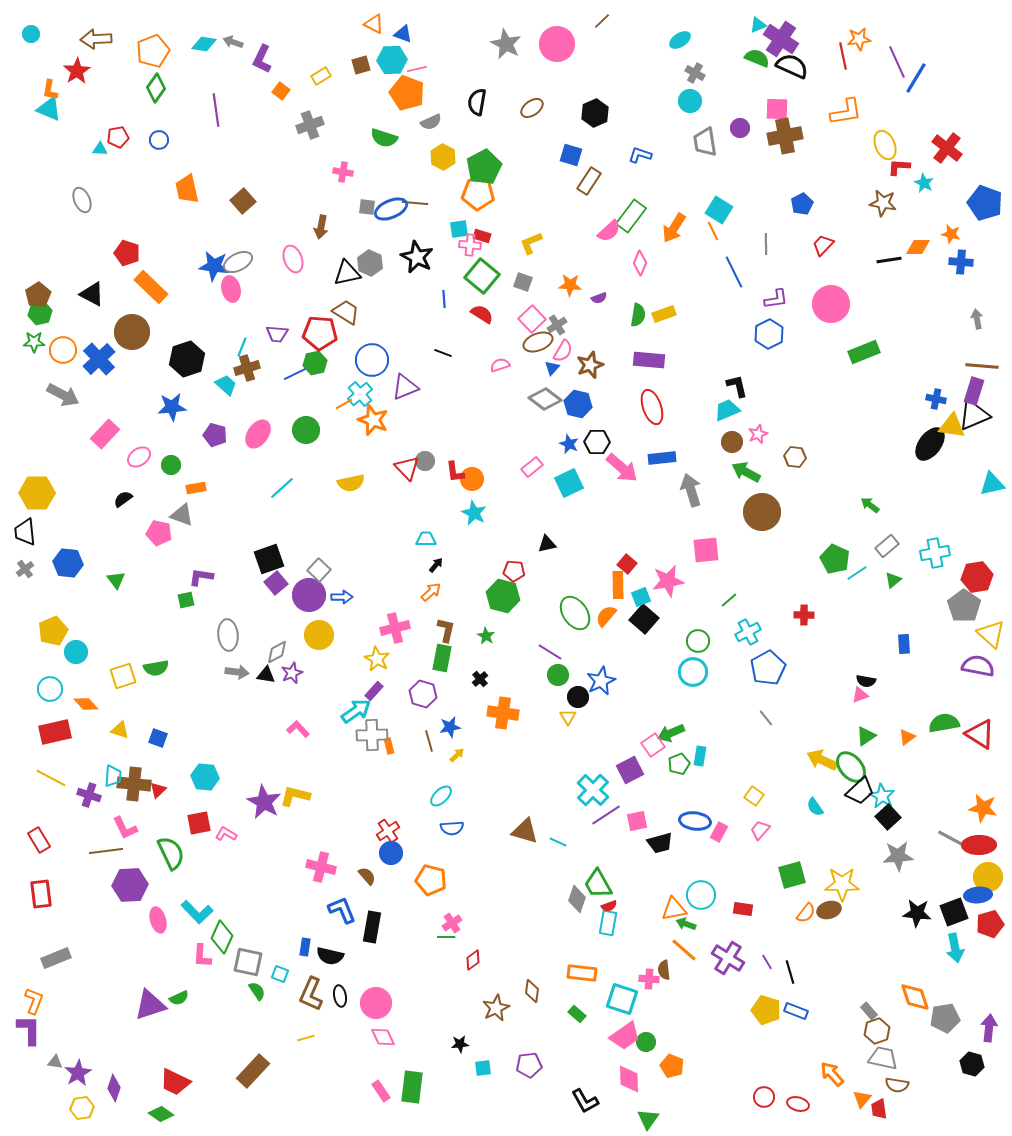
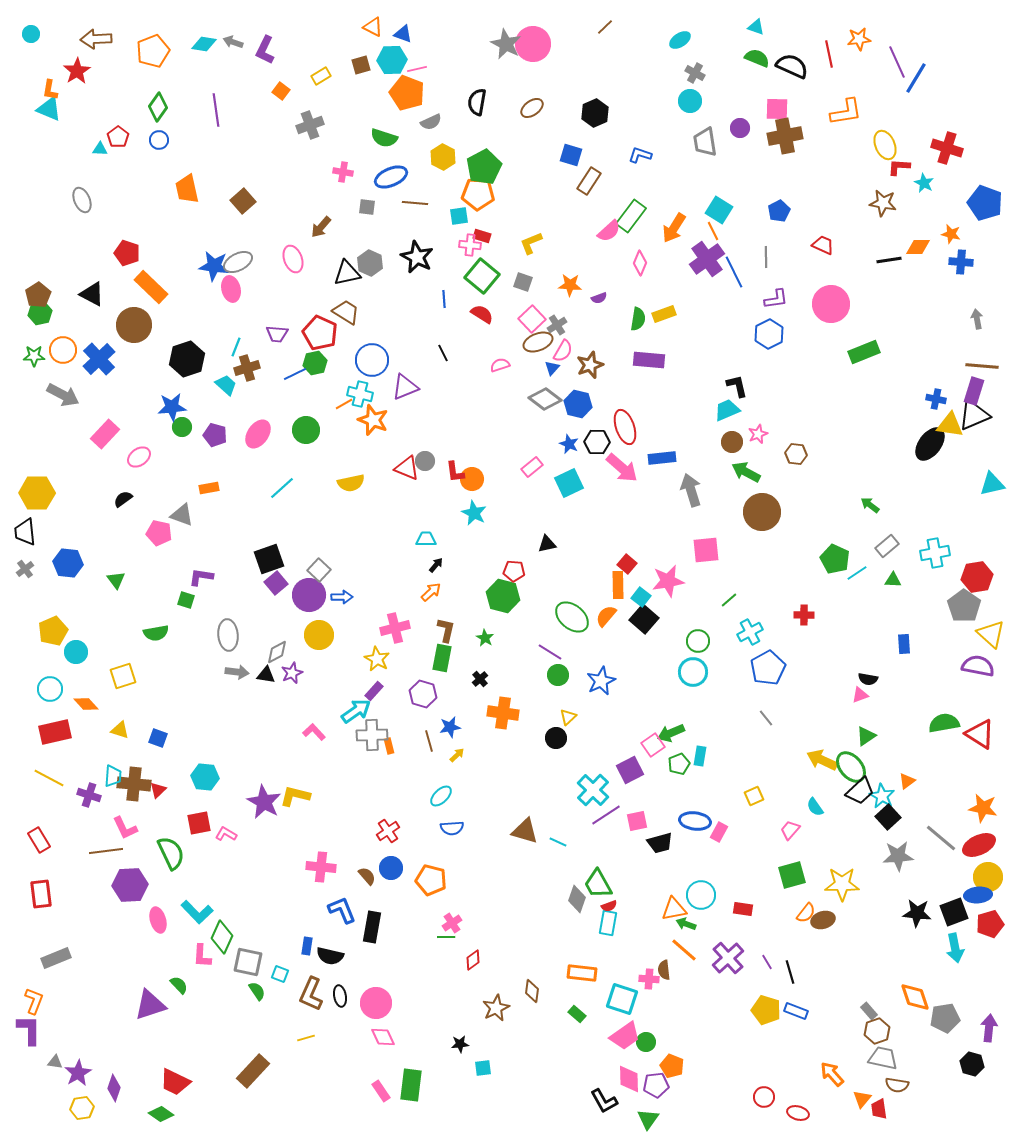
brown line at (602, 21): moved 3 px right, 6 px down
orange triangle at (374, 24): moved 1 px left, 3 px down
cyan triangle at (758, 25): moved 2 px left, 2 px down; rotated 42 degrees clockwise
purple cross at (781, 39): moved 74 px left, 220 px down; rotated 20 degrees clockwise
pink circle at (557, 44): moved 24 px left
red line at (843, 56): moved 14 px left, 2 px up
purple L-shape at (262, 59): moved 3 px right, 9 px up
green diamond at (156, 88): moved 2 px right, 19 px down
red pentagon at (118, 137): rotated 25 degrees counterclockwise
red cross at (947, 148): rotated 20 degrees counterclockwise
blue pentagon at (802, 204): moved 23 px left, 7 px down
blue ellipse at (391, 209): moved 32 px up
brown arrow at (321, 227): rotated 30 degrees clockwise
cyan square at (459, 229): moved 13 px up
gray line at (766, 244): moved 13 px down
red trapezoid at (823, 245): rotated 70 degrees clockwise
green semicircle at (638, 315): moved 4 px down
brown circle at (132, 332): moved 2 px right, 7 px up
red pentagon at (320, 333): rotated 20 degrees clockwise
green star at (34, 342): moved 14 px down
cyan line at (242, 347): moved 6 px left
black line at (443, 353): rotated 42 degrees clockwise
cyan cross at (360, 394): rotated 35 degrees counterclockwise
red ellipse at (652, 407): moved 27 px left, 20 px down
yellow triangle at (952, 426): moved 2 px left, 1 px up
brown hexagon at (795, 457): moved 1 px right, 3 px up
green circle at (171, 465): moved 11 px right, 38 px up
red triangle at (407, 468): rotated 24 degrees counterclockwise
orange rectangle at (196, 488): moved 13 px right
green triangle at (893, 580): rotated 42 degrees clockwise
cyan square at (641, 597): rotated 30 degrees counterclockwise
green square at (186, 600): rotated 30 degrees clockwise
green ellipse at (575, 613): moved 3 px left, 4 px down; rotated 16 degrees counterclockwise
cyan cross at (748, 632): moved 2 px right
green star at (486, 636): moved 1 px left, 2 px down
green semicircle at (156, 668): moved 35 px up
black semicircle at (866, 681): moved 2 px right, 2 px up
black circle at (578, 697): moved 22 px left, 41 px down
yellow triangle at (568, 717): rotated 18 degrees clockwise
pink L-shape at (298, 729): moved 16 px right, 3 px down
orange triangle at (907, 737): moved 44 px down
yellow line at (51, 778): moved 2 px left
yellow square at (754, 796): rotated 30 degrees clockwise
pink trapezoid at (760, 830): moved 30 px right
gray line at (954, 840): moved 13 px left, 2 px up; rotated 12 degrees clockwise
red ellipse at (979, 845): rotated 24 degrees counterclockwise
blue circle at (391, 853): moved 15 px down
pink cross at (321, 867): rotated 8 degrees counterclockwise
brown ellipse at (829, 910): moved 6 px left, 10 px down
blue rectangle at (305, 947): moved 2 px right, 1 px up
purple cross at (728, 958): rotated 16 degrees clockwise
green semicircle at (179, 998): moved 13 px up; rotated 108 degrees counterclockwise
purple pentagon at (529, 1065): moved 127 px right, 20 px down
green rectangle at (412, 1087): moved 1 px left, 2 px up
black L-shape at (585, 1101): moved 19 px right
red ellipse at (798, 1104): moved 9 px down
